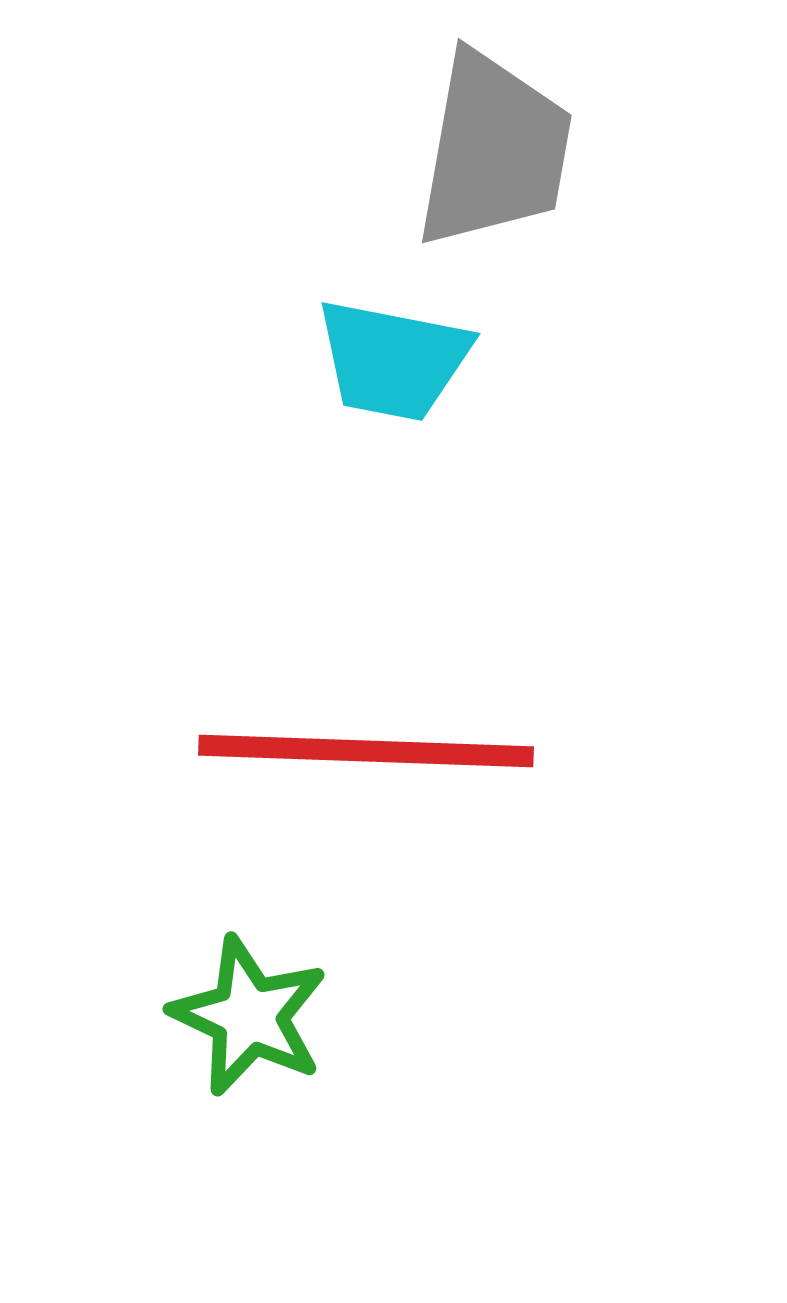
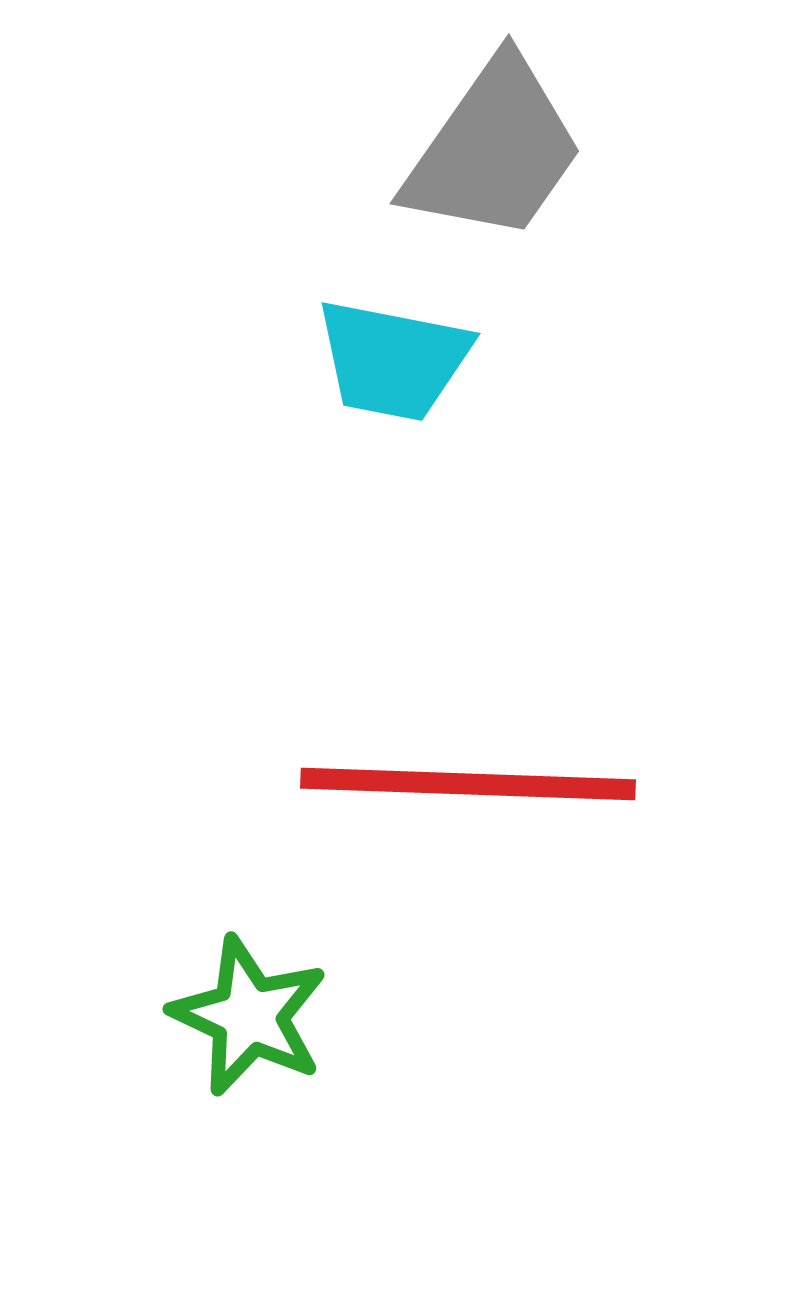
gray trapezoid: rotated 25 degrees clockwise
red line: moved 102 px right, 33 px down
